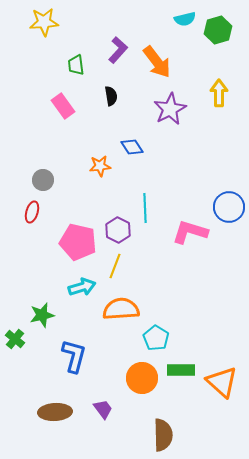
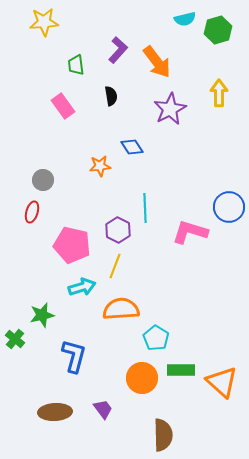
pink pentagon: moved 6 px left, 3 px down
